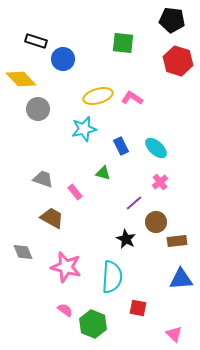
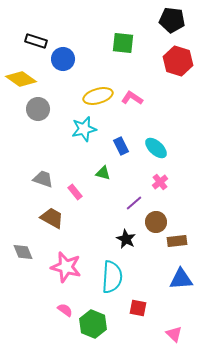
yellow diamond: rotated 12 degrees counterclockwise
